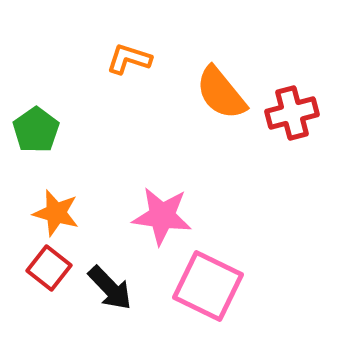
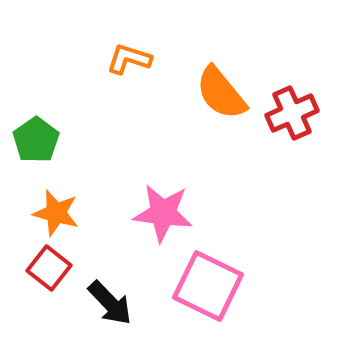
red cross: rotated 9 degrees counterclockwise
green pentagon: moved 10 px down
pink star: moved 1 px right, 3 px up
black arrow: moved 15 px down
